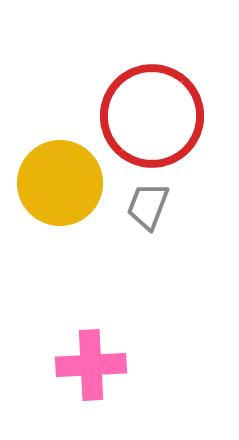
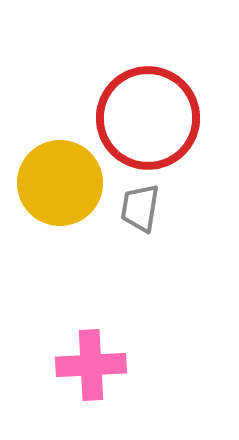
red circle: moved 4 px left, 2 px down
gray trapezoid: moved 8 px left, 2 px down; rotated 12 degrees counterclockwise
